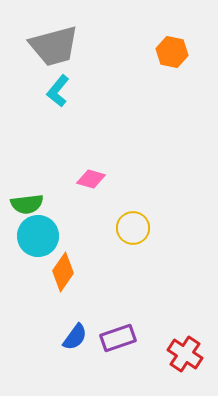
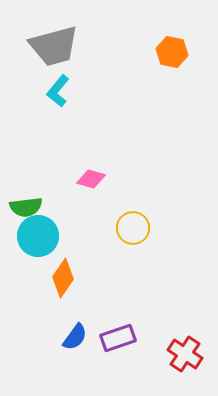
green semicircle: moved 1 px left, 3 px down
orange diamond: moved 6 px down
